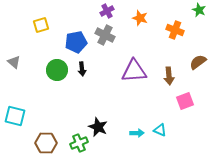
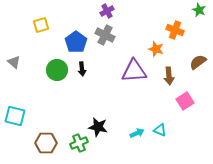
orange star: moved 16 px right, 31 px down
blue pentagon: rotated 25 degrees counterclockwise
pink square: rotated 12 degrees counterclockwise
black star: rotated 12 degrees counterclockwise
cyan arrow: rotated 24 degrees counterclockwise
